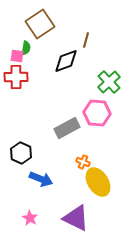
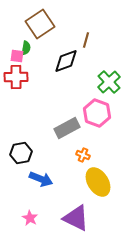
pink hexagon: rotated 16 degrees clockwise
black hexagon: rotated 25 degrees clockwise
orange cross: moved 7 px up
